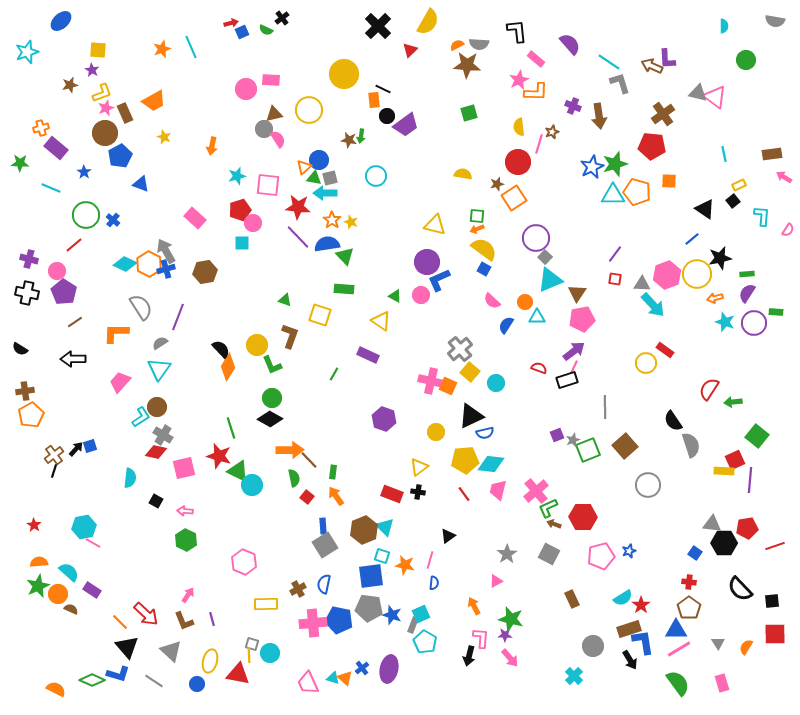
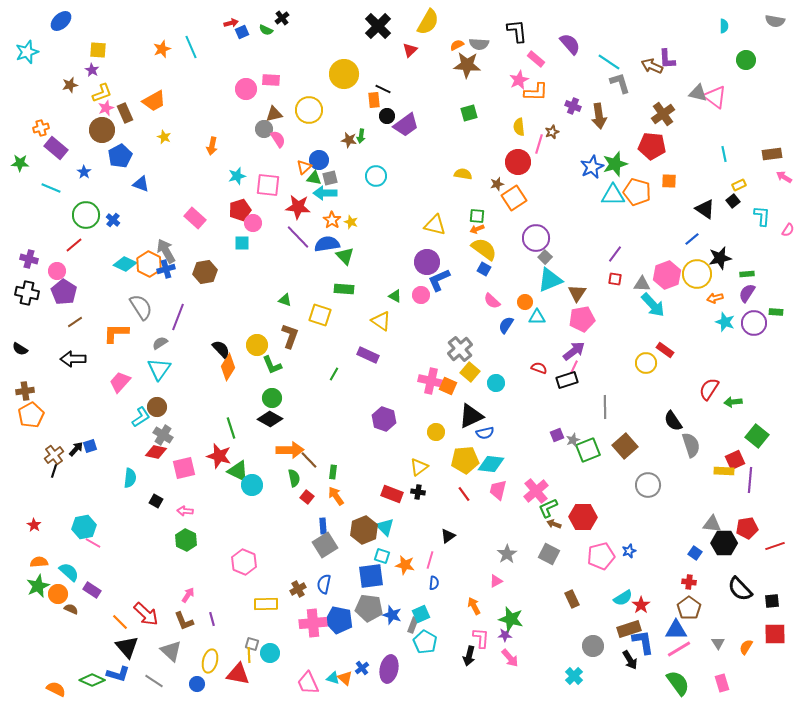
brown circle at (105, 133): moved 3 px left, 3 px up
